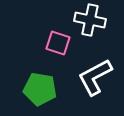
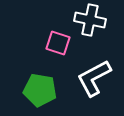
white L-shape: moved 1 px left, 1 px down
green pentagon: moved 1 px down
